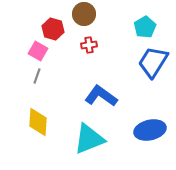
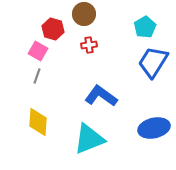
blue ellipse: moved 4 px right, 2 px up
